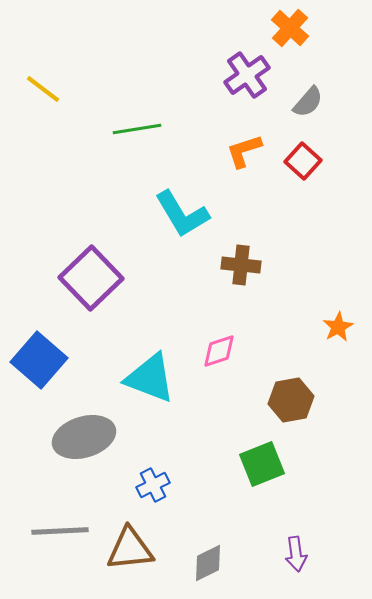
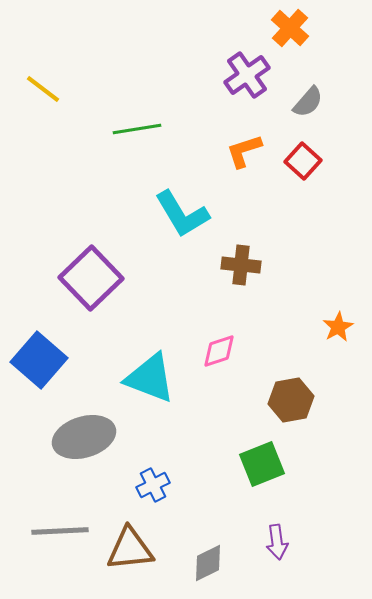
purple arrow: moved 19 px left, 12 px up
